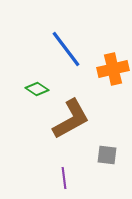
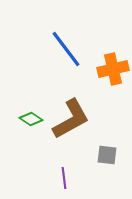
green diamond: moved 6 px left, 30 px down
